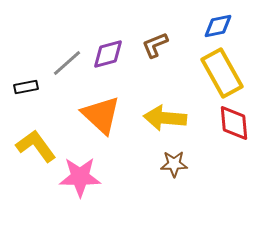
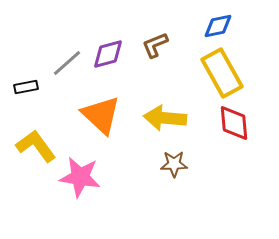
pink star: rotated 9 degrees clockwise
